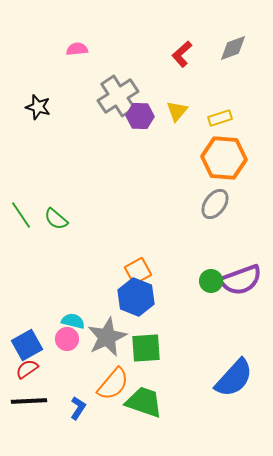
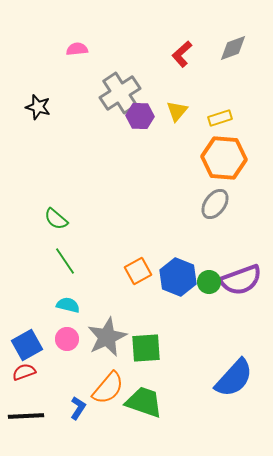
gray cross: moved 2 px right, 3 px up
green line: moved 44 px right, 46 px down
green circle: moved 2 px left, 1 px down
blue hexagon: moved 42 px right, 20 px up
cyan semicircle: moved 5 px left, 16 px up
red semicircle: moved 3 px left, 3 px down; rotated 15 degrees clockwise
orange semicircle: moved 5 px left, 4 px down
black line: moved 3 px left, 15 px down
